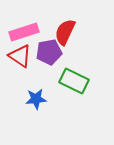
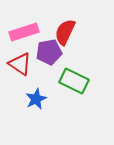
red triangle: moved 8 px down
blue star: rotated 20 degrees counterclockwise
